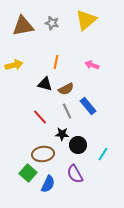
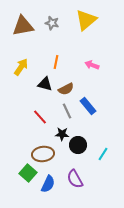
yellow arrow: moved 7 px right, 2 px down; rotated 42 degrees counterclockwise
purple semicircle: moved 5 px down
